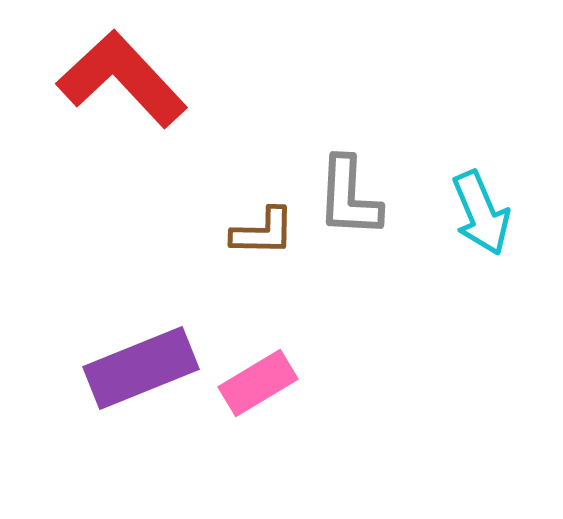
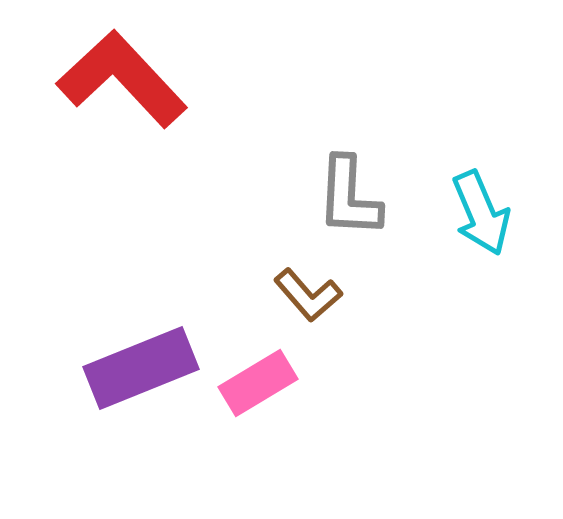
brown L-shape: moved 45 px right, 63 px down; rotated 48 degrees clockwise
